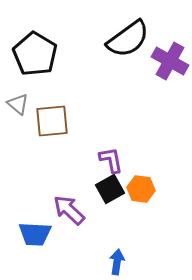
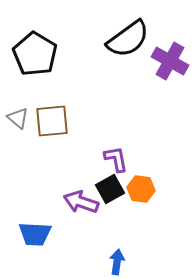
gray triangle: moved 14 px down
purple L-shape: moved 5 px right, 1 px up
purple arrow: moved 12 px right, 8 px up; rotated 24 degrees counterclockwise
